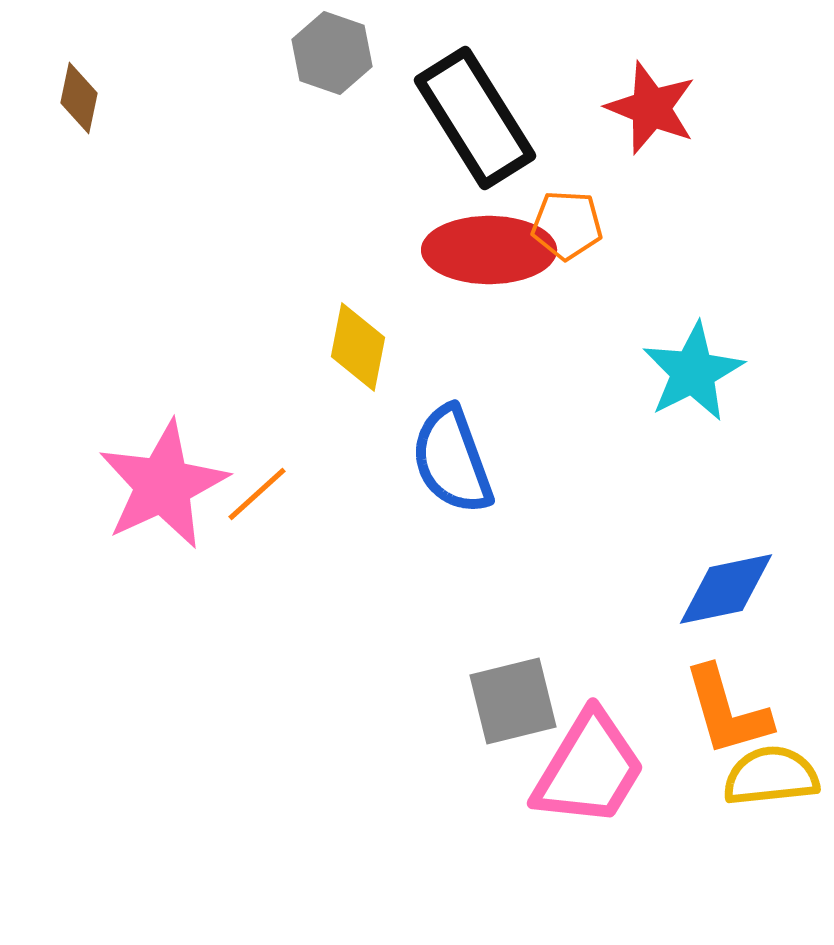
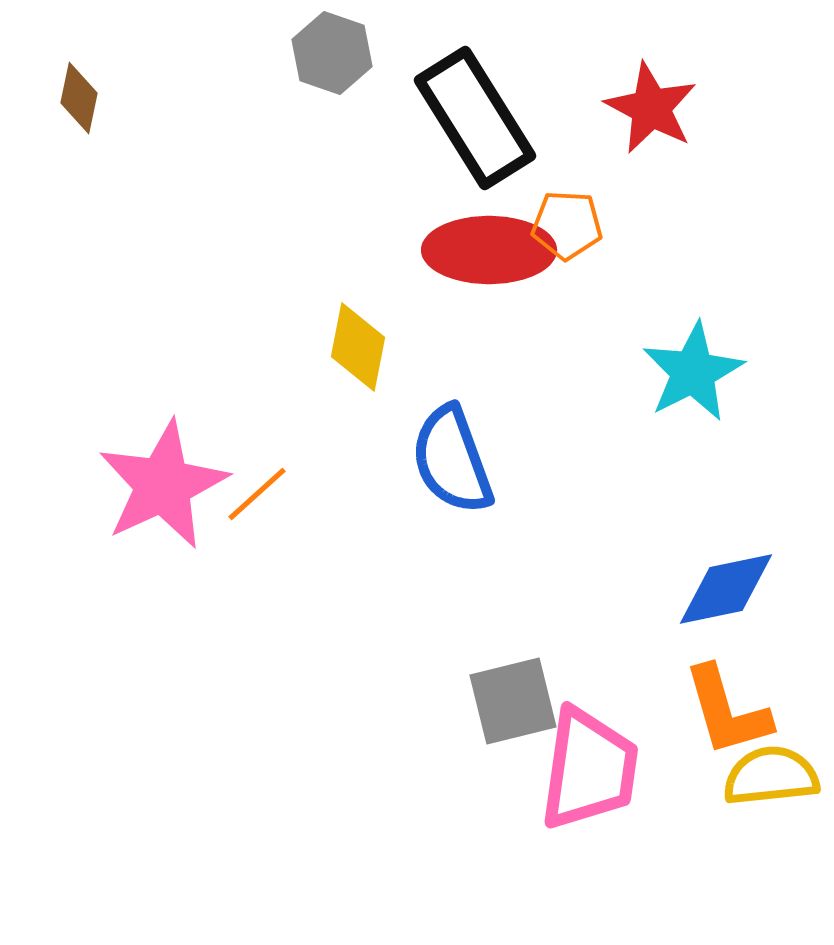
red star: rotated 6 degrees clockwise
pink trapezoid: rotated 23 degrees counterclockwise
